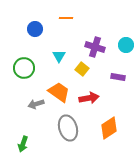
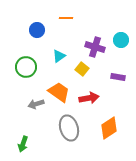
blue circle: moved 2 px right, 1 px down
cyan circle: moved 5 px left, 5 px up
cyan triangle: rotated 24 degrees clockwise
green circle: moved 2 px right, 1 px up
gray ellipse: moved 1 px right
